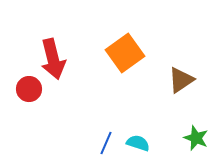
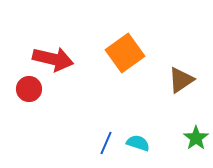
red arrow: rotated 63 degrees counterclockwise
green star: rotated 15 degrees clockwise
